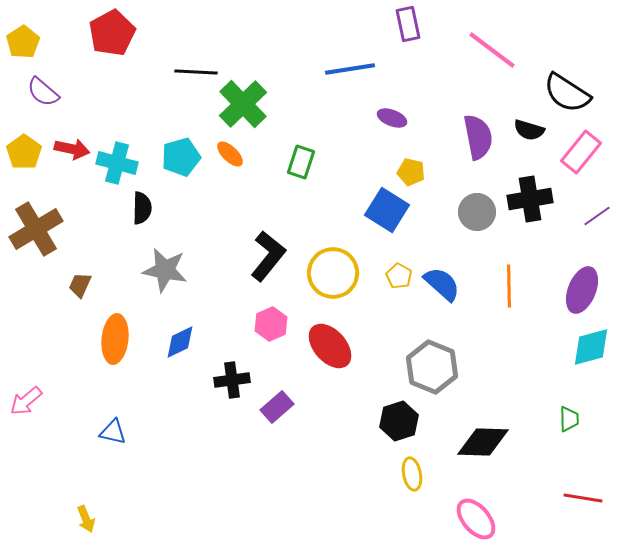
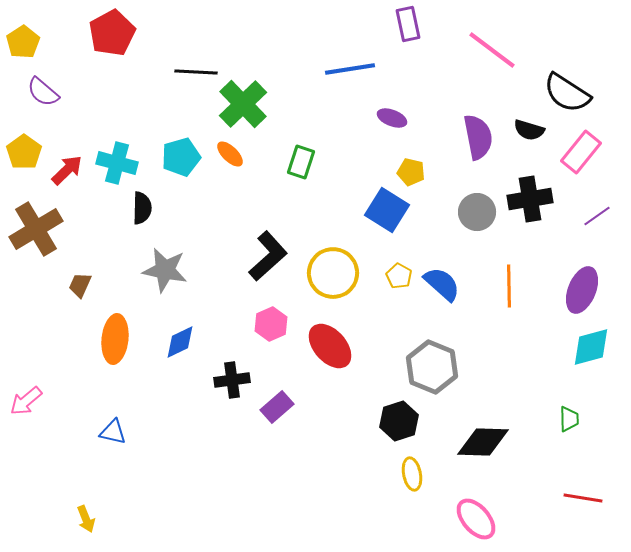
red arrow at (72, 149): moved 5 px left, 21 px down; rotated 56 degrees counterclockwise
black L-shape at (268, 256): rotated 9 degrees clockwise
